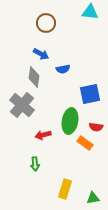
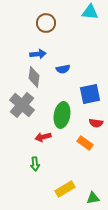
blue arrow: moved 3 px left; rotated 35 degrees counterclockwise
green ellipse: moved 8 px left, 6 px up
red semicircle: moved 4 px up
red arrow: moved 2 px down
yellow rectangle: rotated 42 degrees clockwise
